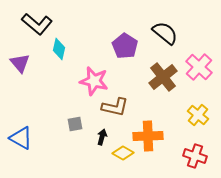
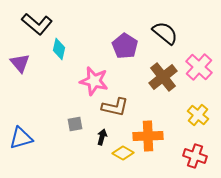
blue triangle: rotated 45 degrees counterclockwise
